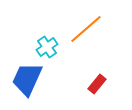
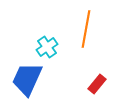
orange line: rotated 39 degrees counterclockwise
